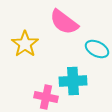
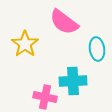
cyan ellipse: rotated 55 degrees clockwise
pink cross: moved 1 px left
